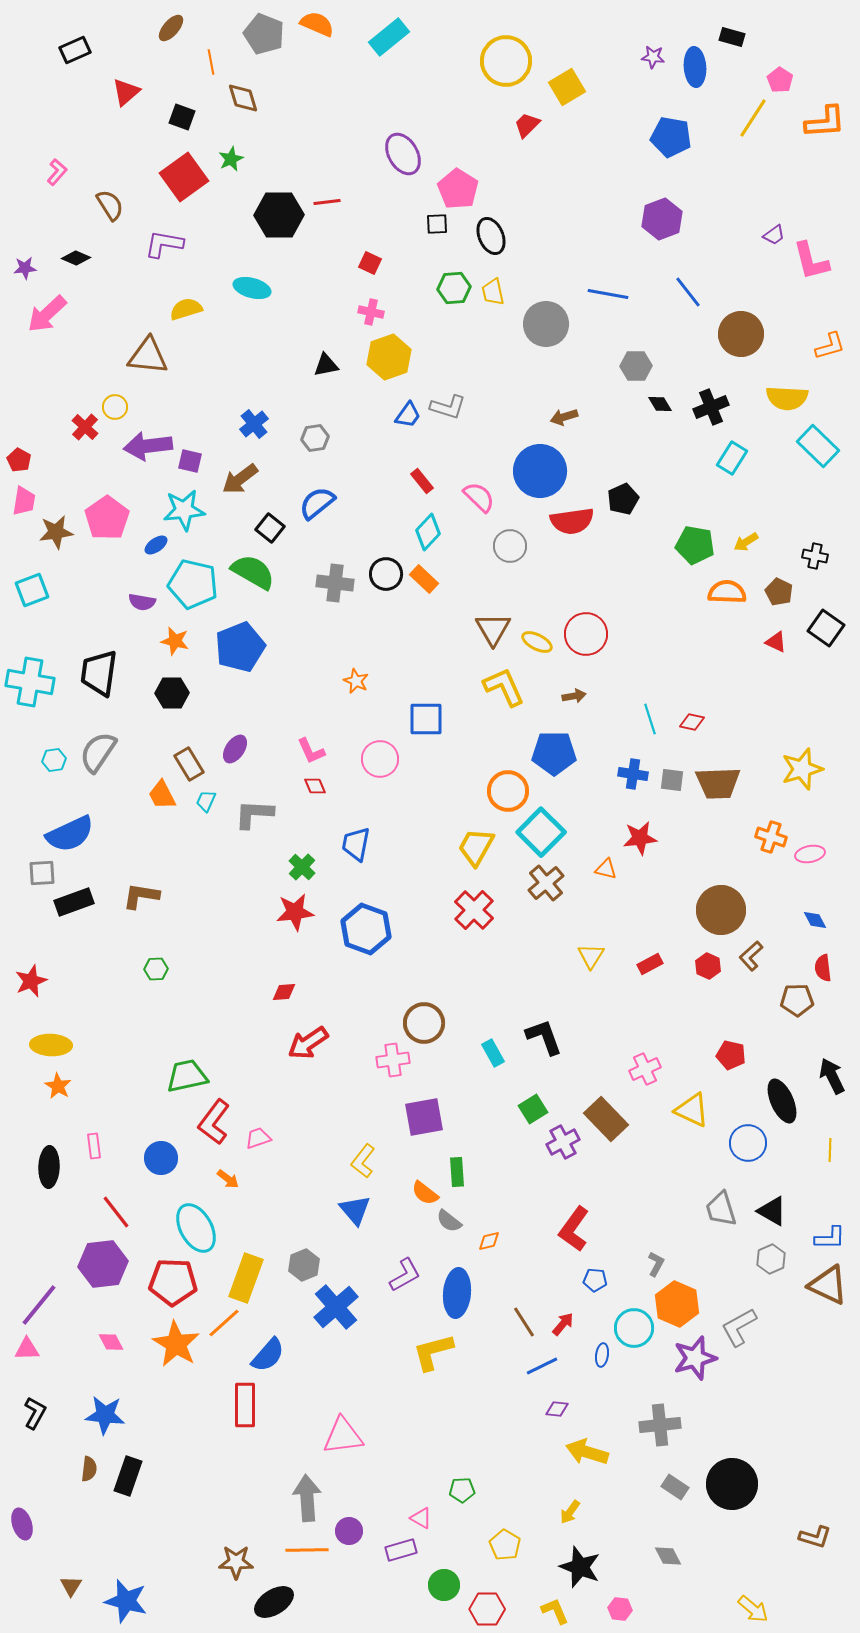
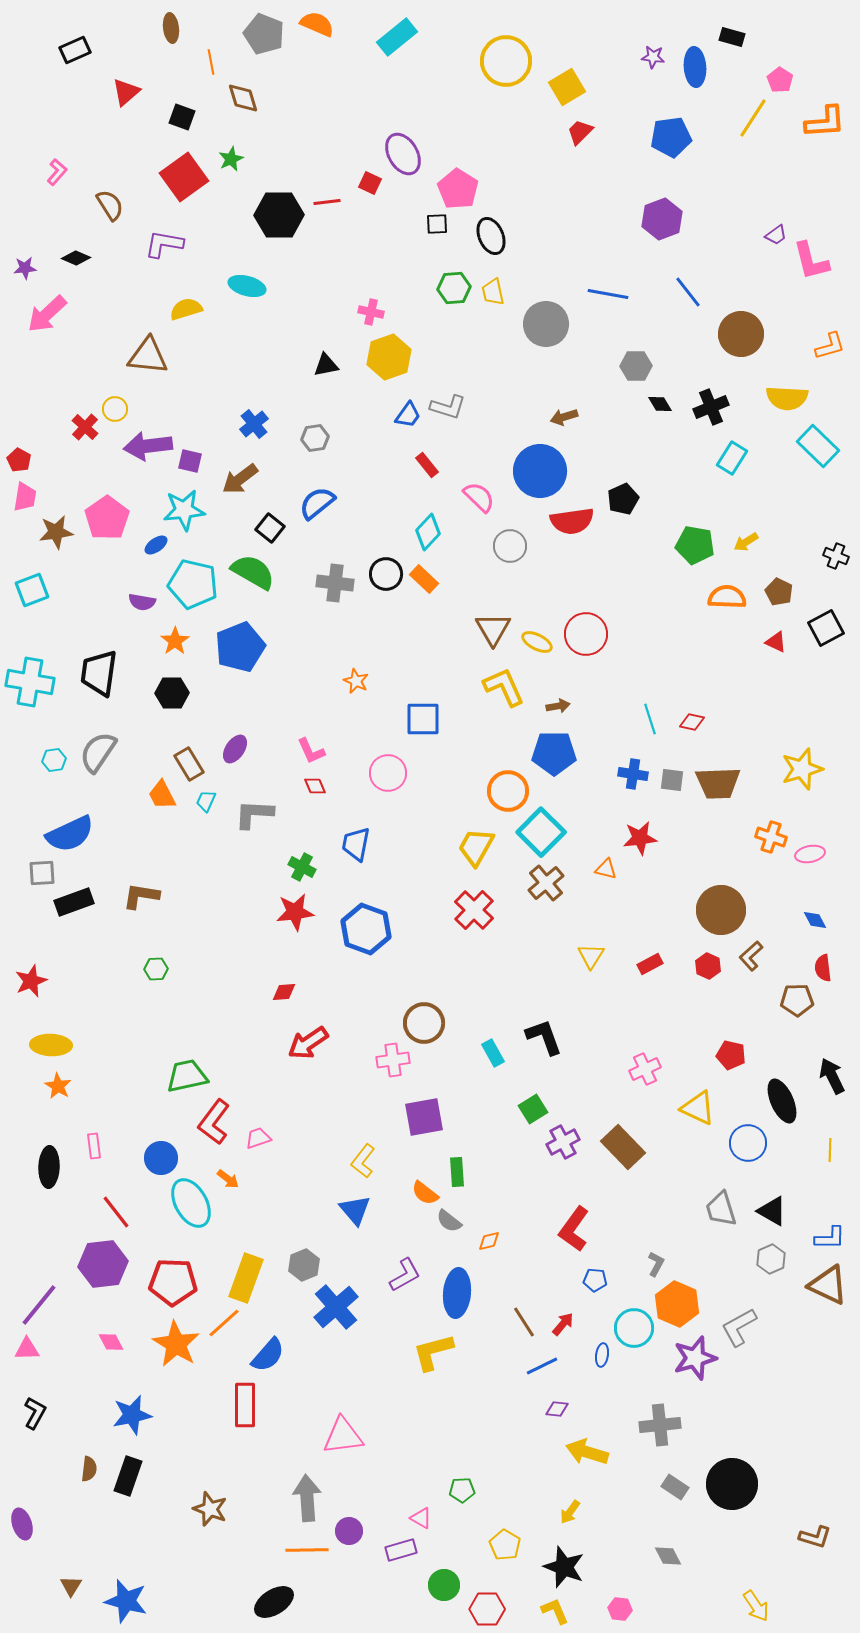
brown ellipse at (171, 28): rotated 48 degrees counterclockwise
cyan rectangle at (389, 37): moved 8 px right
red trapezoid at (527, 125): moved 53 px right, 7 px down
blue pentagon at (671, 137): rotated 18 degrees counterclockwise
purple trapezoid at (774, 235): moved 2 px right
red square at (370, 263): moved 80 px up
cyan ellipse at (252, 288): moved 5 px left, 2 px up
yellow circle at (115, 407): moved 2 px down
red rectangle at (422, 481): moved 5 px right, 16 px up
pink trapezoid at (24, 501): moved 1 px right, 4 px up
black cross at (815, 556): moved 21 px right; rotated 10 degrees clockwise
orange semicircle at (727, 592): moved 5 px down
black square at (826, 628): rotated 27 degrees clockwise
orange star at (175, 641): rotated 24 degrees clockwise
brown arrow at (574, 696): moved 16 px left, 10 px down
blue square at (426, 719): moved 3 px left
pink circle at (380, 759): moved 8 px right, 14 px down
green cross at (302, 867): rotated 16 degrees counterclockwise
yellow triangle at (692, 1110): moved 6 px right, 2 px up
brown rectangle at (606, 1119): moved 17 px right, 28 px down
cyan ellipse at (196, 1228): moved 5 px left, 25 px up
blue star at (105, 1415): moved 27 px right; rotated 18 degrees counterclockwise
brown star at (236, 1562): moved 26 px left, 53 px up; rotated 20 degrees clockwise
black star at (580, 1567): moved 16 px left
yellow arrow at (753, 1609): moved 3 px right, 3 px up; rotated 16 degrees clockwise
